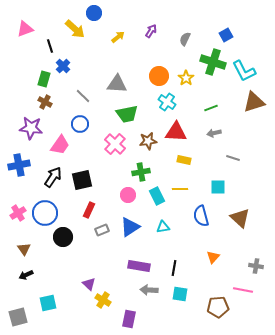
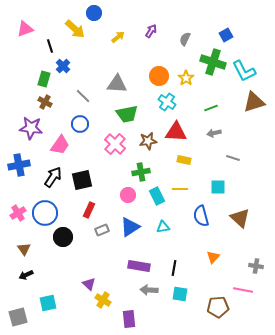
purple rectangle at (129, 319): rotated 18 degrees counterclockwise
